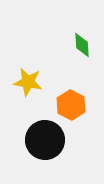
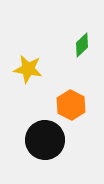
green diamond: rotated 50 degrees clockwise
yellow star: moved 13 px up
